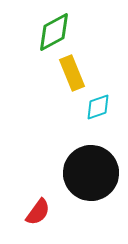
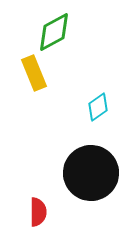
yellow rectangle: moved 38 px left
cyan diamond: rotated 16 degrees counterclockwise
red semicircle: rotated 36 degrees counterclockwise
